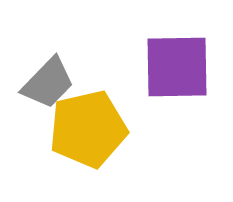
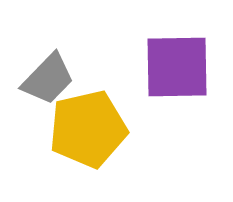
gray trapezoid: moved 4 px up
